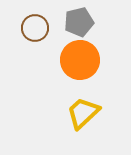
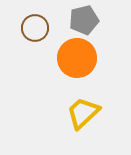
gray pentagon: moved 5 px right, 2 px up
orange circle: moved 3 px left, 2 px up
